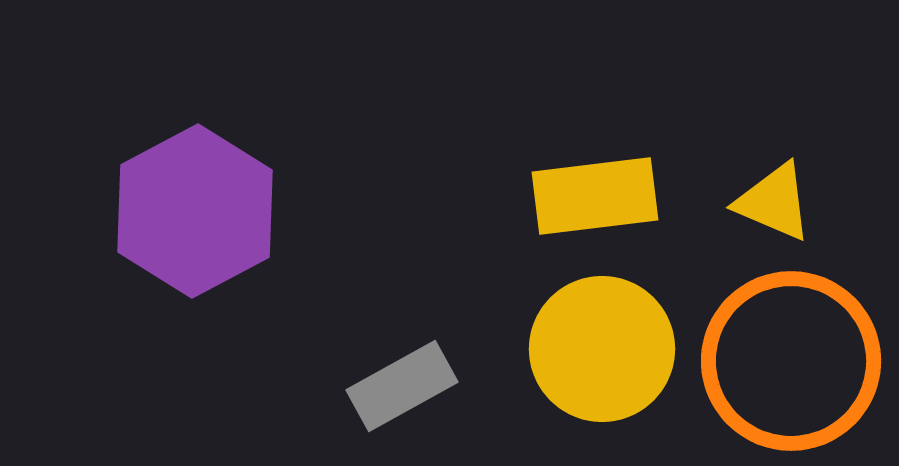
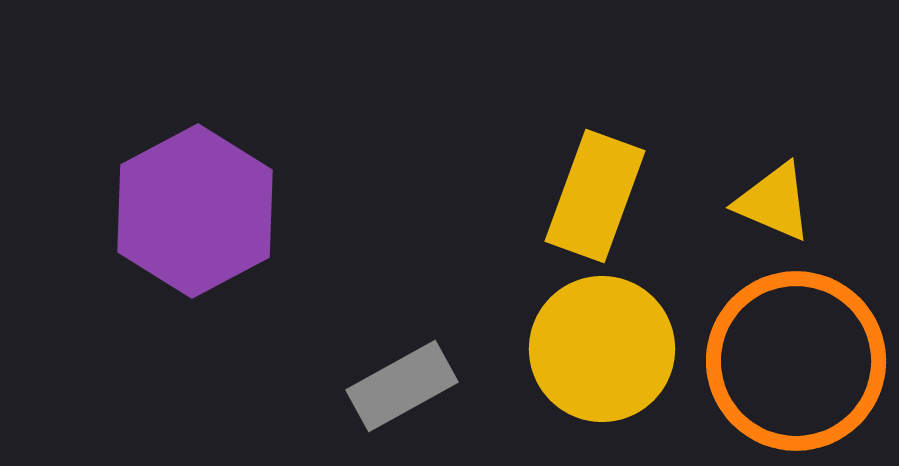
yellow rectangle: rotated 63 degrees counterclockwise
orange circle: moved 5 px right
